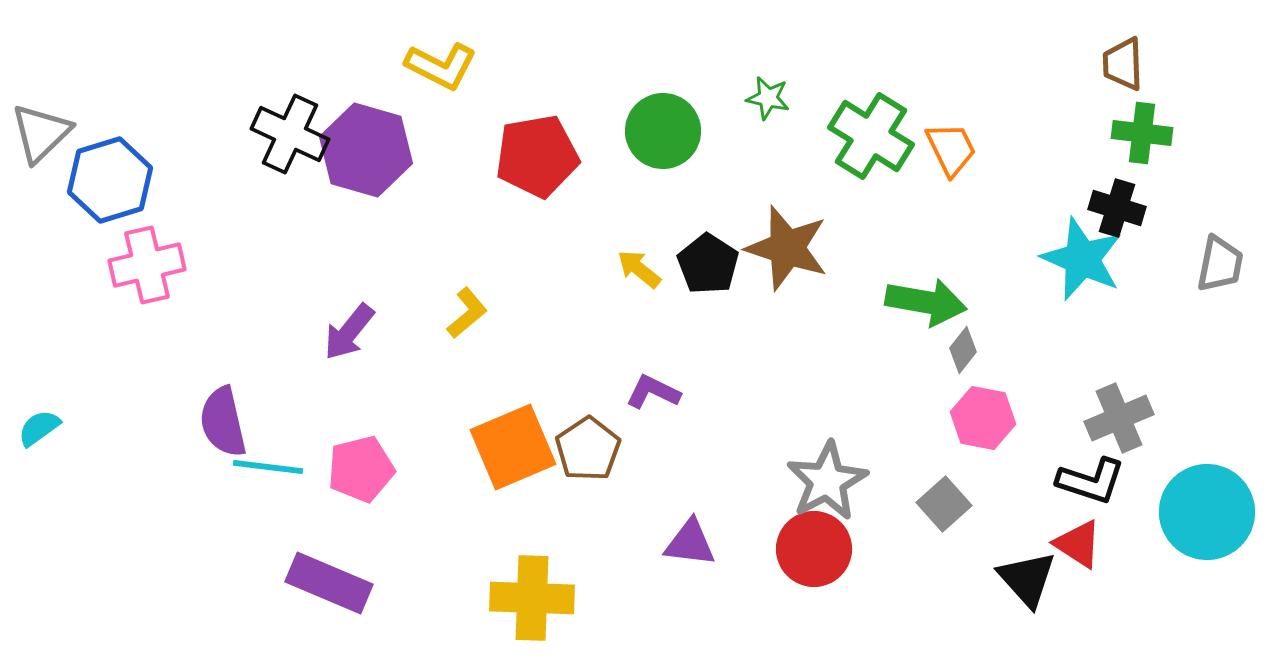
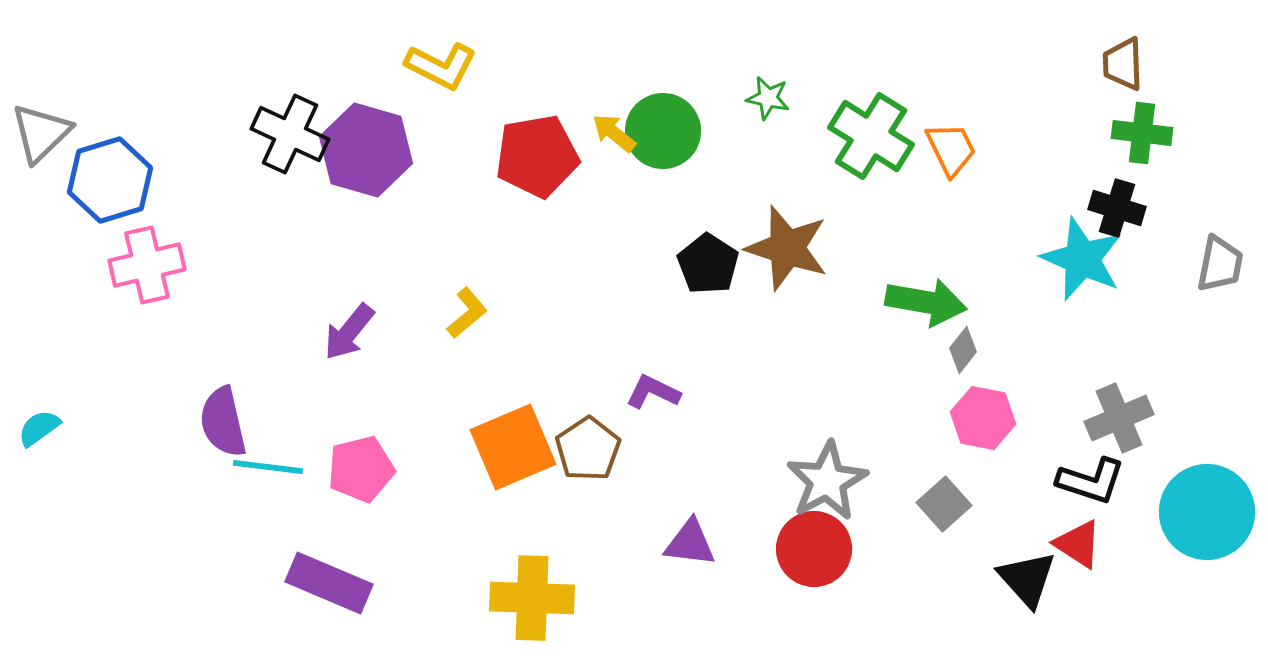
yellow arrow at (639, 269): moved 25 px left, 136 px up
